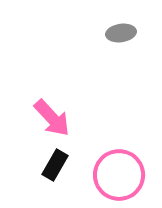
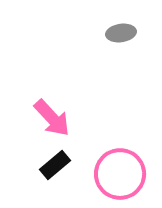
black rectangle: rotated 20 degrees clockwise
pink circle: moved 1 px right, 1 px up
